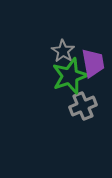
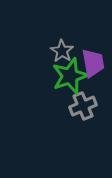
gray star: moved 1 px left
